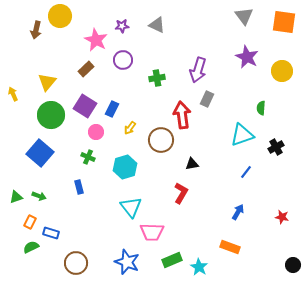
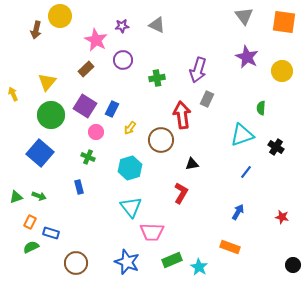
black cross at (276, 147): rotated 28 degrees counterclockwise
cyan hexagon at (125, 167): moved 5 px right, 1 px down
